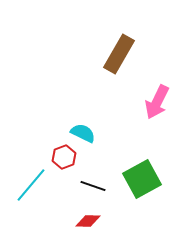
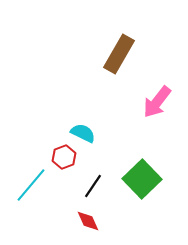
pink arrow: rotated 12 degrees clockwise
green square: rotated 15 degrees counterclockwise
black line: rotated 75 degrees counterclockwise
red diamond: rotated 65 degrees clockwise
